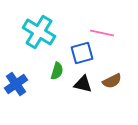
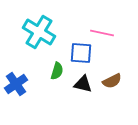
blue square: moved 1 px left; rotated 20 degrees clockwise
